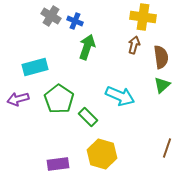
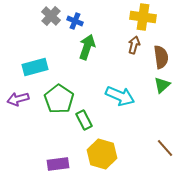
gray cross: rotated 12 degrees clockwise
green rectangle: moved 4 px left, 3 px down; rotated 18 degrees clockwise
brown line: moved 2 px left; rotated 60 degrees counterclockwise
